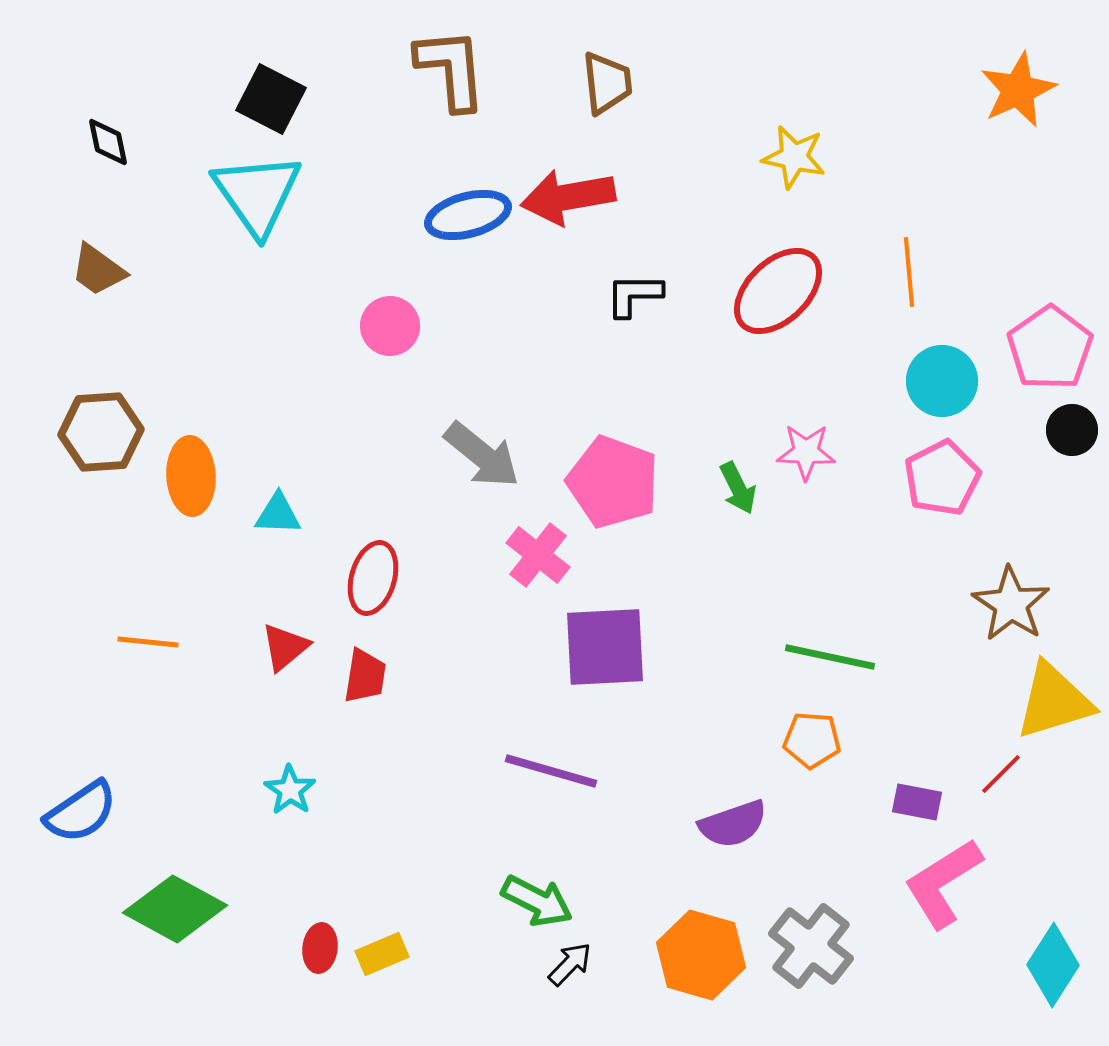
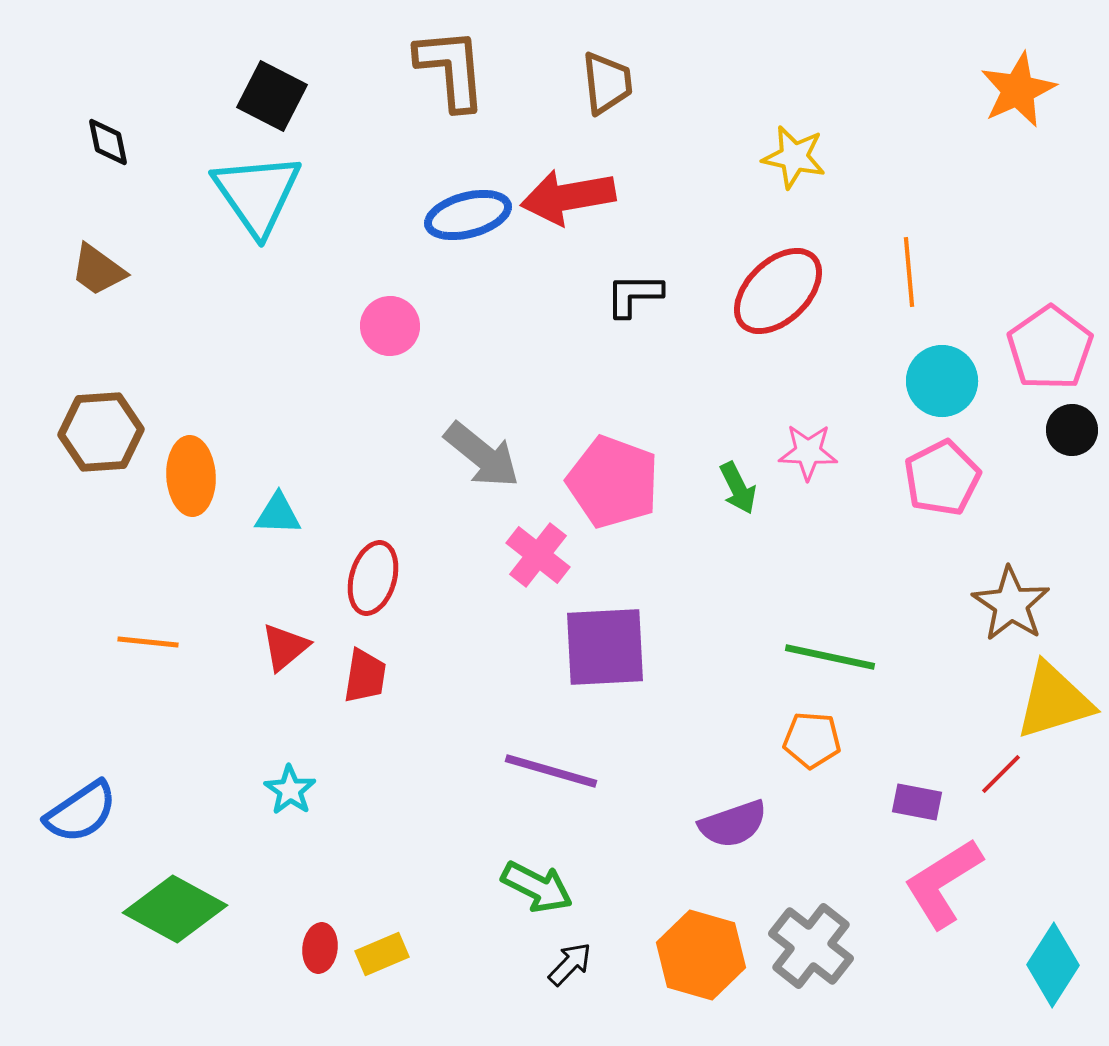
black square at (271, 99): moved 1 px right, 3 px up
pink star at (806, 452): moved 2 px right
green arrow at (537, 901): moved 14 px up
